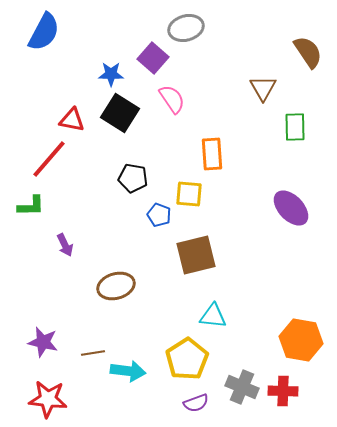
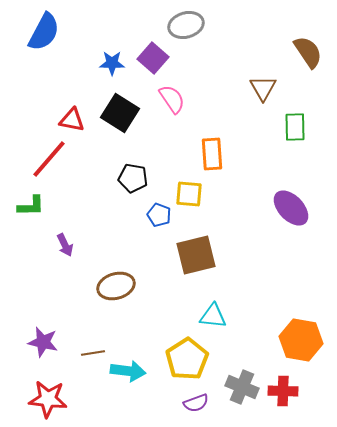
gray ellipse: moved 3 px up
blue star: moved 1 px right, 11 px up
